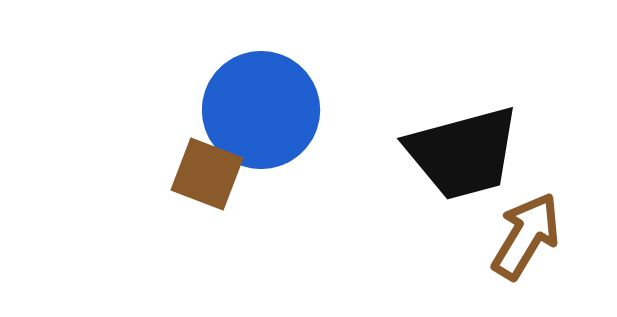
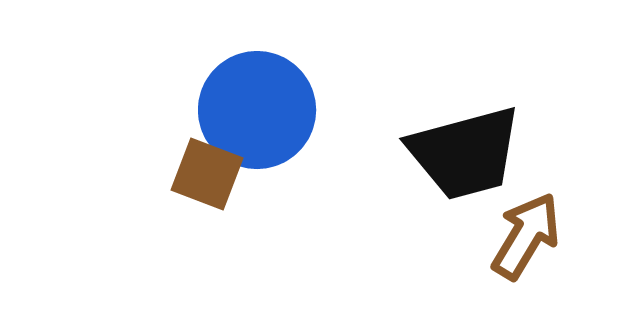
blue circle: moved 4 px left
black trapezoid: moved 2 px right
